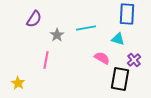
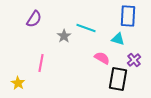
blue rectangle: moved 1 px right, 2 px down
cyan line: rotated 30 degrees clockwise
gray star: moved 7 px right, 1 px down
pink line: moved 5 px left, 3 px down
black rectangle: moved 2 px left
